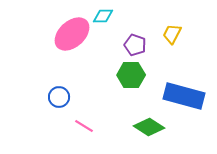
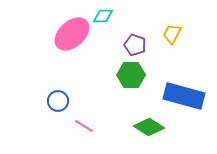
blue circle: moved 1 px left, 4 px down
